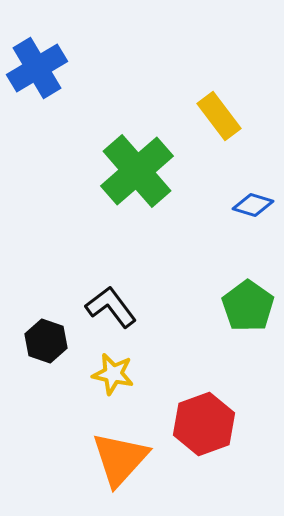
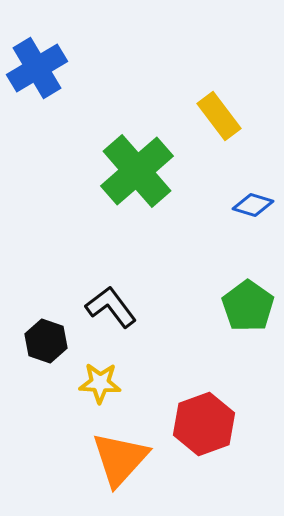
yellow star: moved 13 px left, 9 px down; rotated 9 degrees counterclockwise
